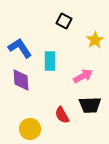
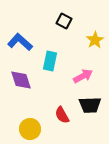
blue L-shape: moved 6 px up; rotated 15 degrees counterclockwise
cyan rectangle: rotated 12 degrees clockwise
purple diamond: rotated 15 degrees counterclockwise
